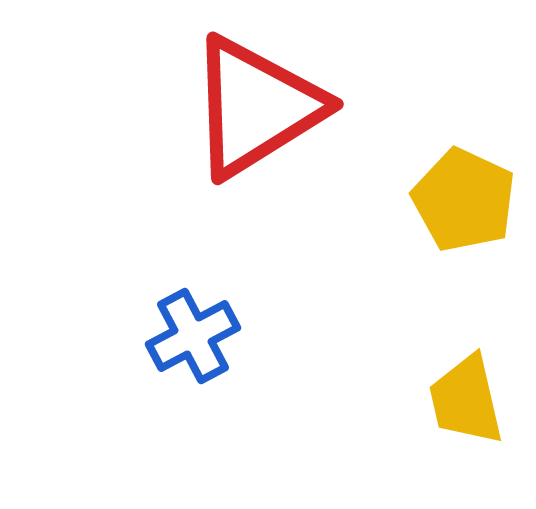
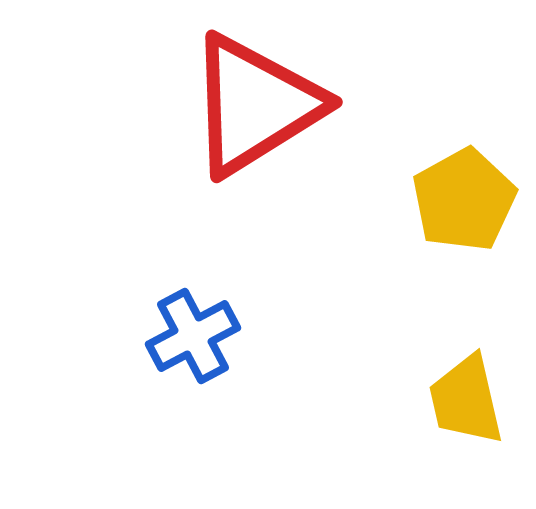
red triangle: moved 1 px left, 2 px up
yellow pentagon: rotated 18 degrees clockwise
